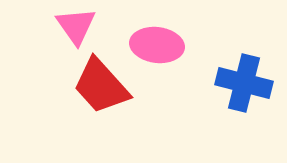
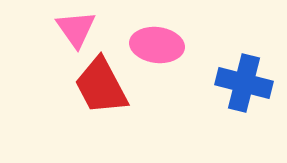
pink triangle: moved 3 px down
red trapezoid: rotated 14 degrees clockwise
